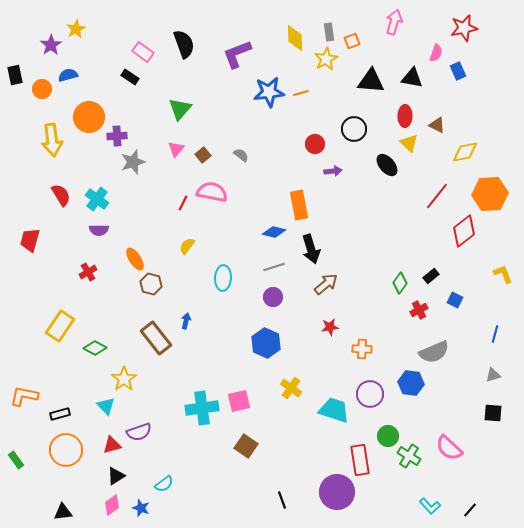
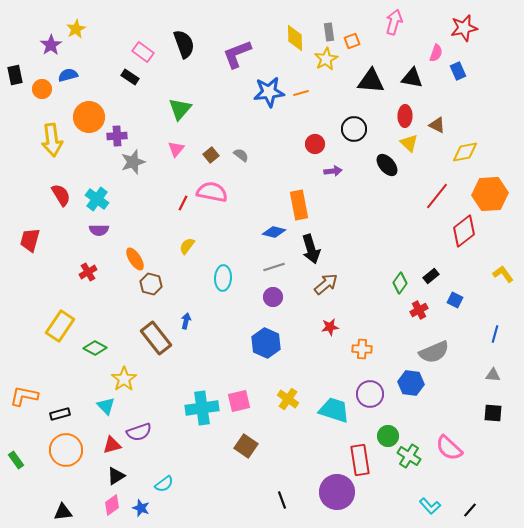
brown square at (203, 155): moved 8 px right
yellow L-shape at (503, 274): rotated 15 degrees counterclockwise
gray triangle at (493, 375): rotated 21 degrees clockwise
yellow cross at (291, 388): moved 3 px left, 11 px down
